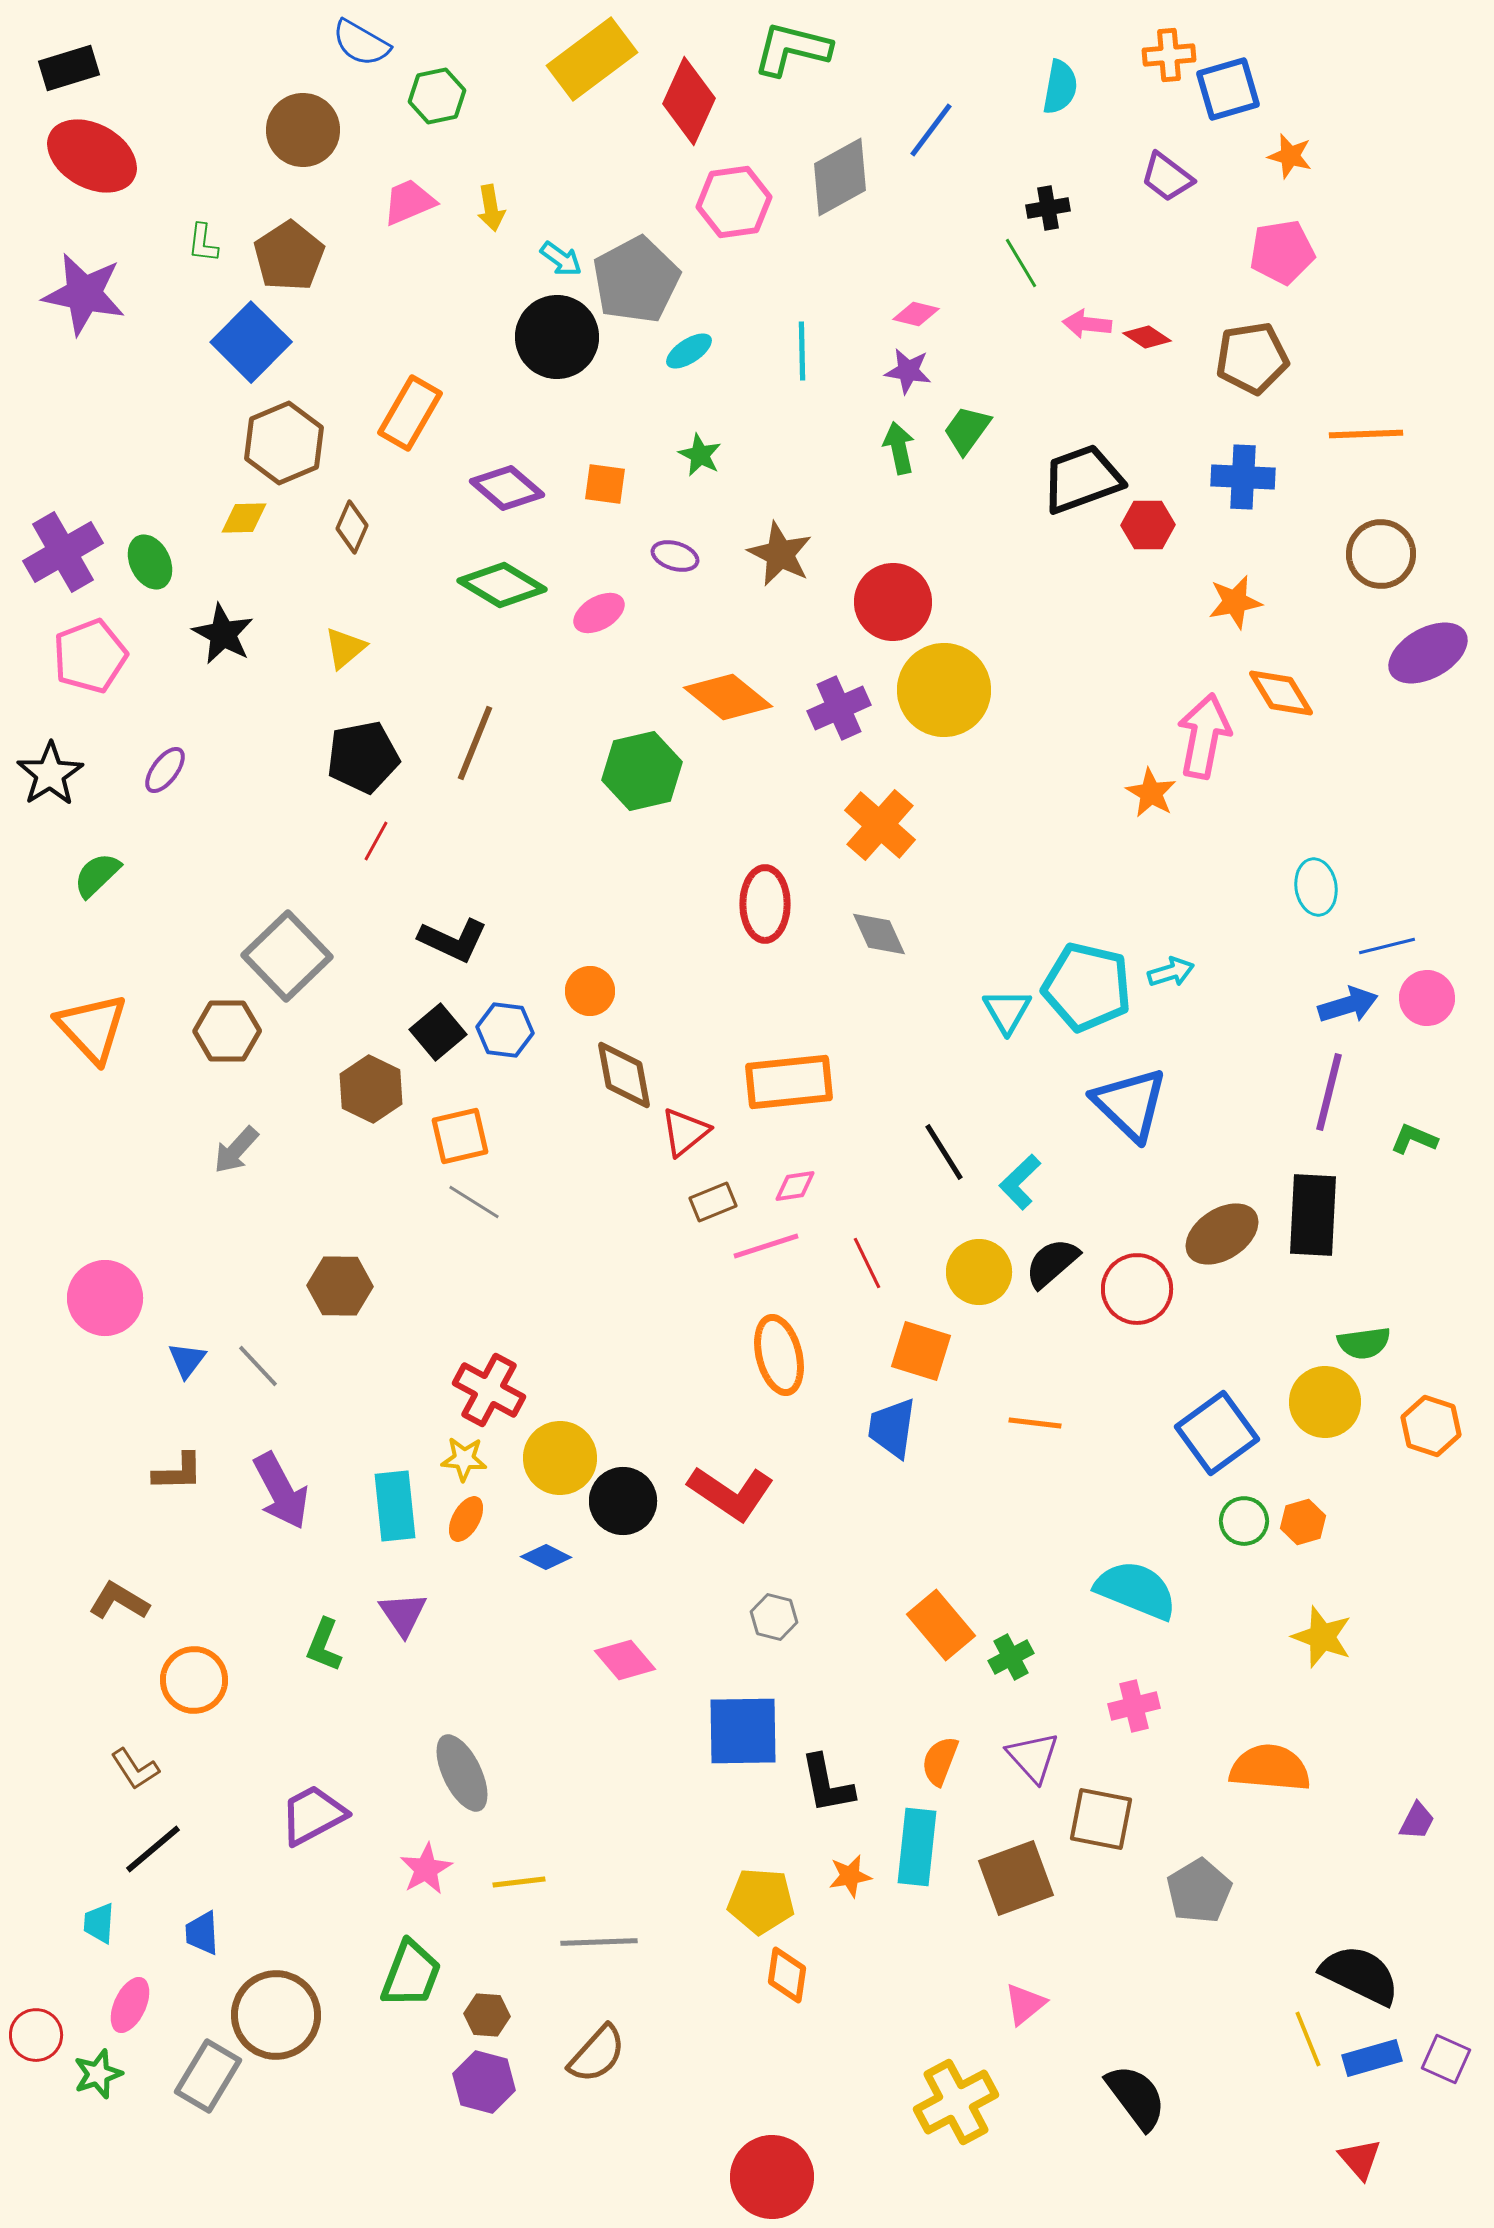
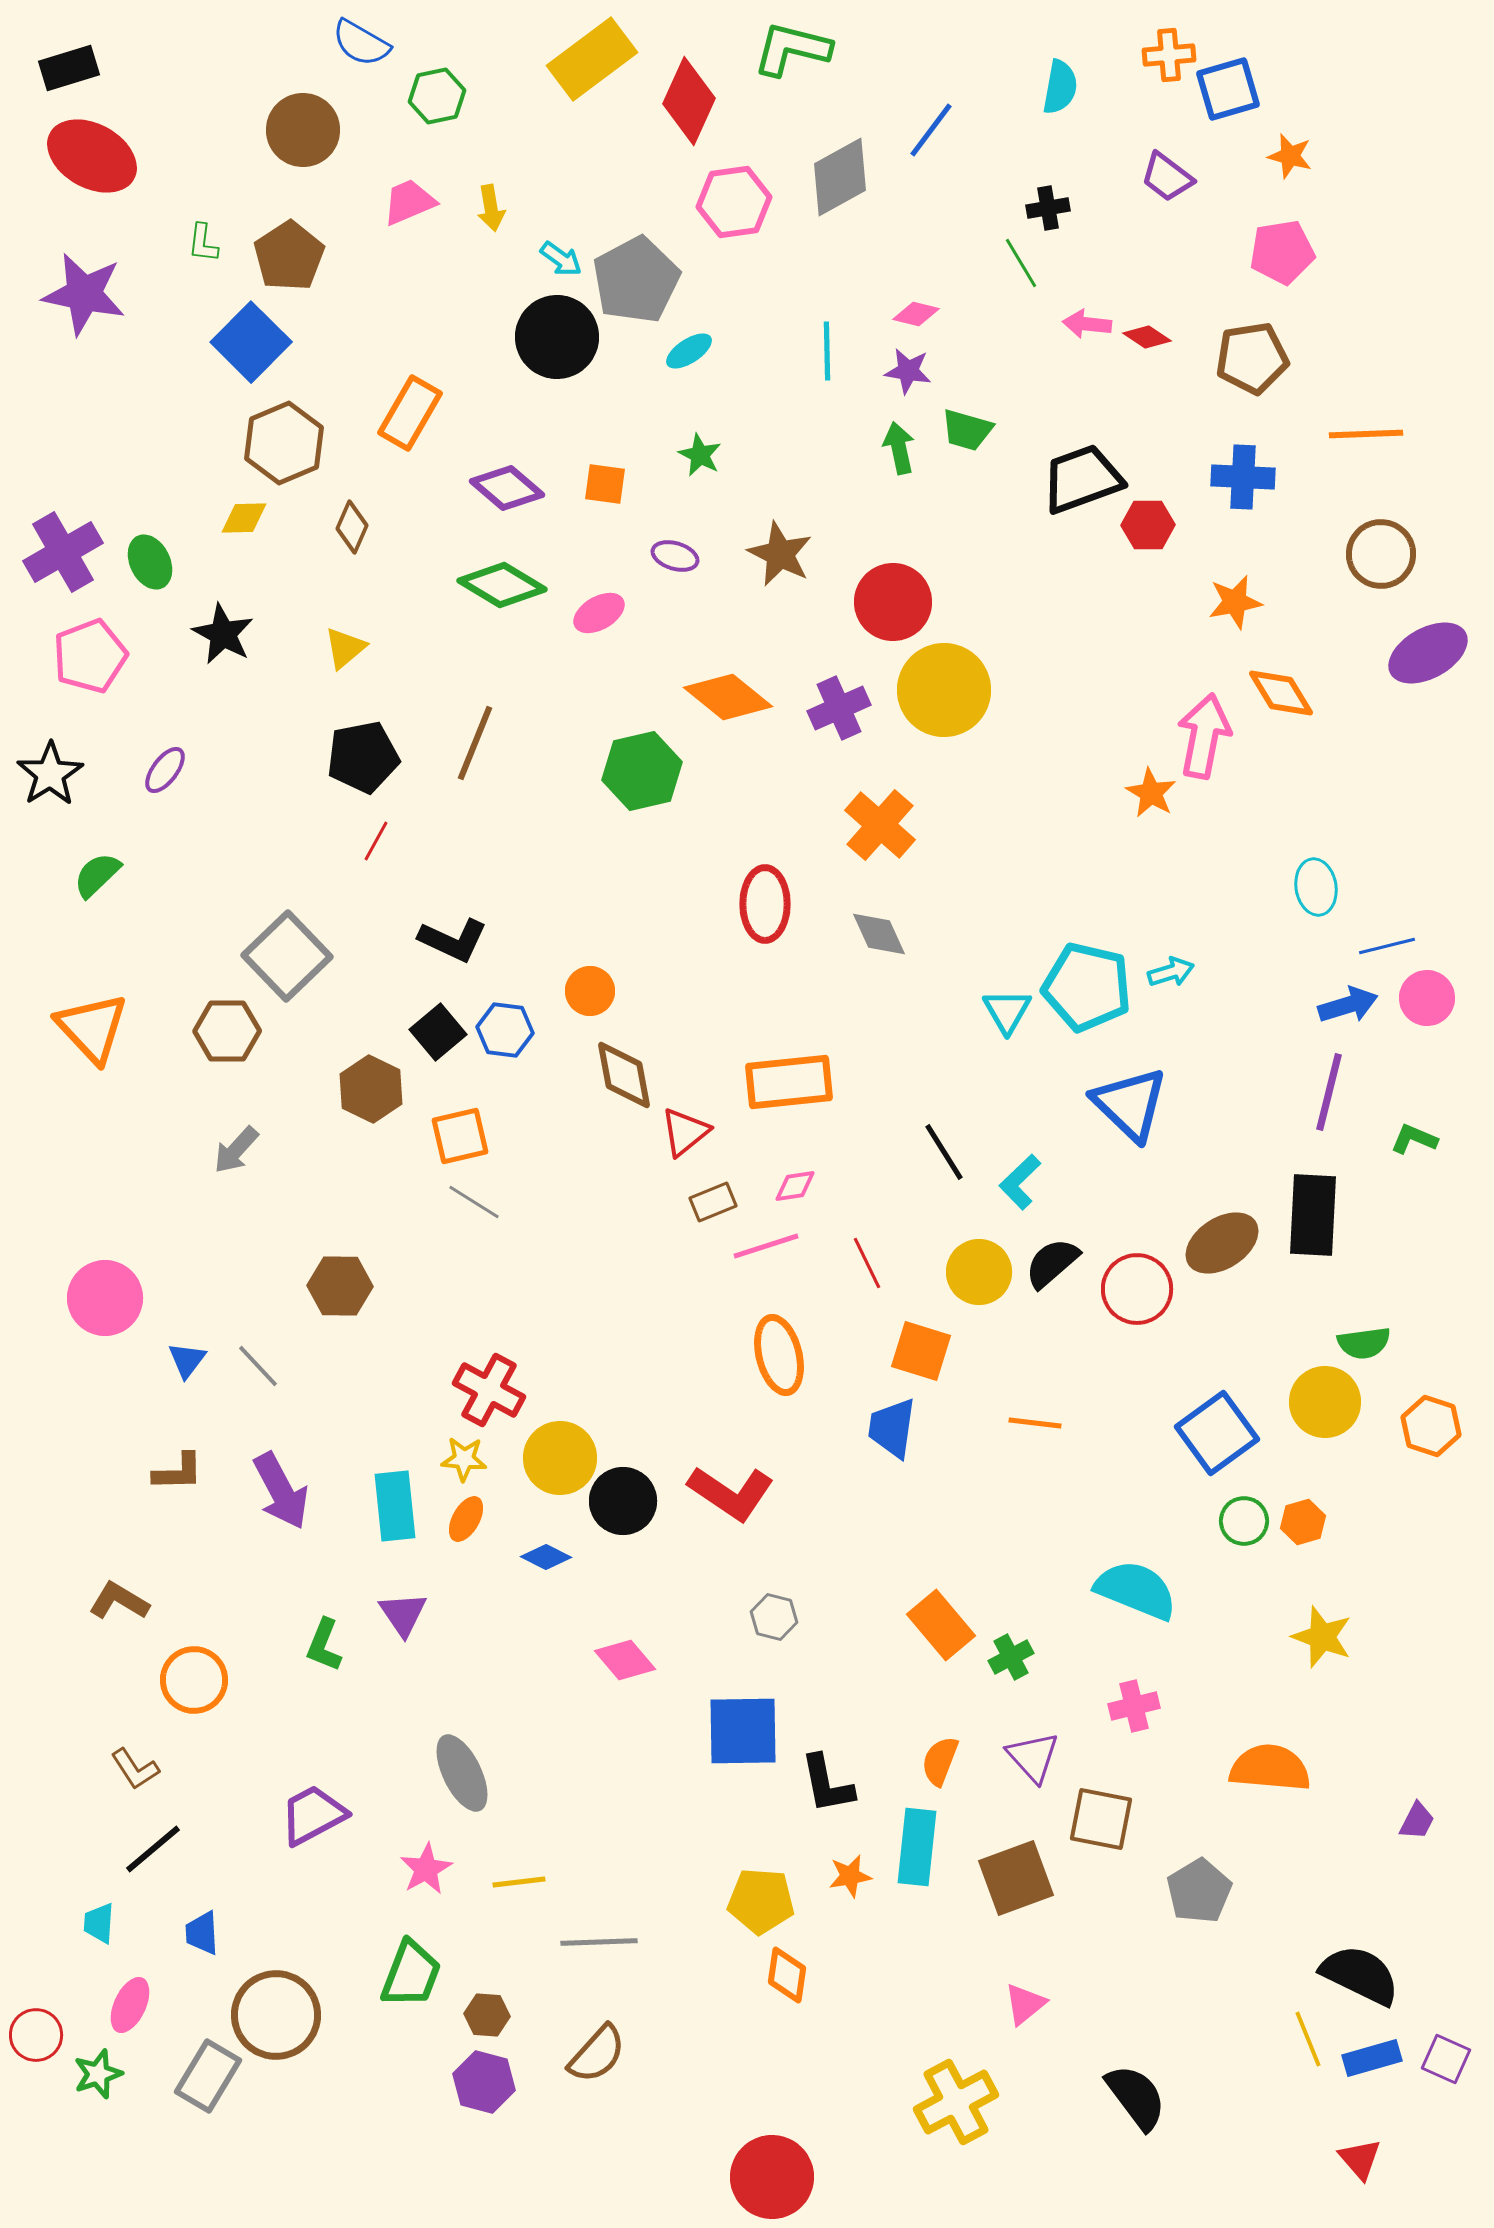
cyan line at (802, 351): moved 25 px right
green trapezoid at (967, 430): rotated 110 degrees counterclockwise
brown ellipse at (1222, 1234): moved 9 px down
